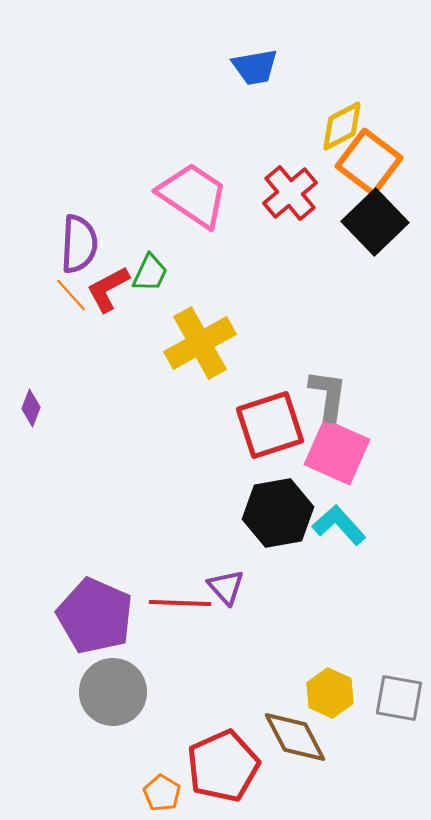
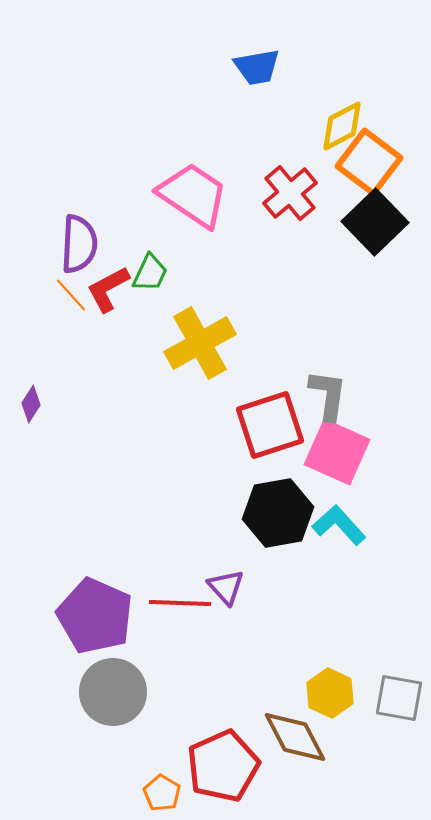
blue trapezoid: moved 2 px right
purple diamond: moved 4 px up; rotated 12 degrees clockwise
